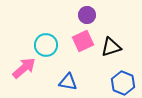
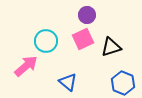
pink square: moved 2 px up
cyan circle: moved 4 px up
pink arrow: moved 2 px right, 2 px up
blue triangle: rotated 30 degrees clockwise
